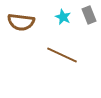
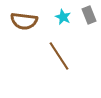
brown semicircle: moved 3 px right, 1 px up
brown line: moved 3 px left, 1 px down; rotated 32 degrees clockwise
